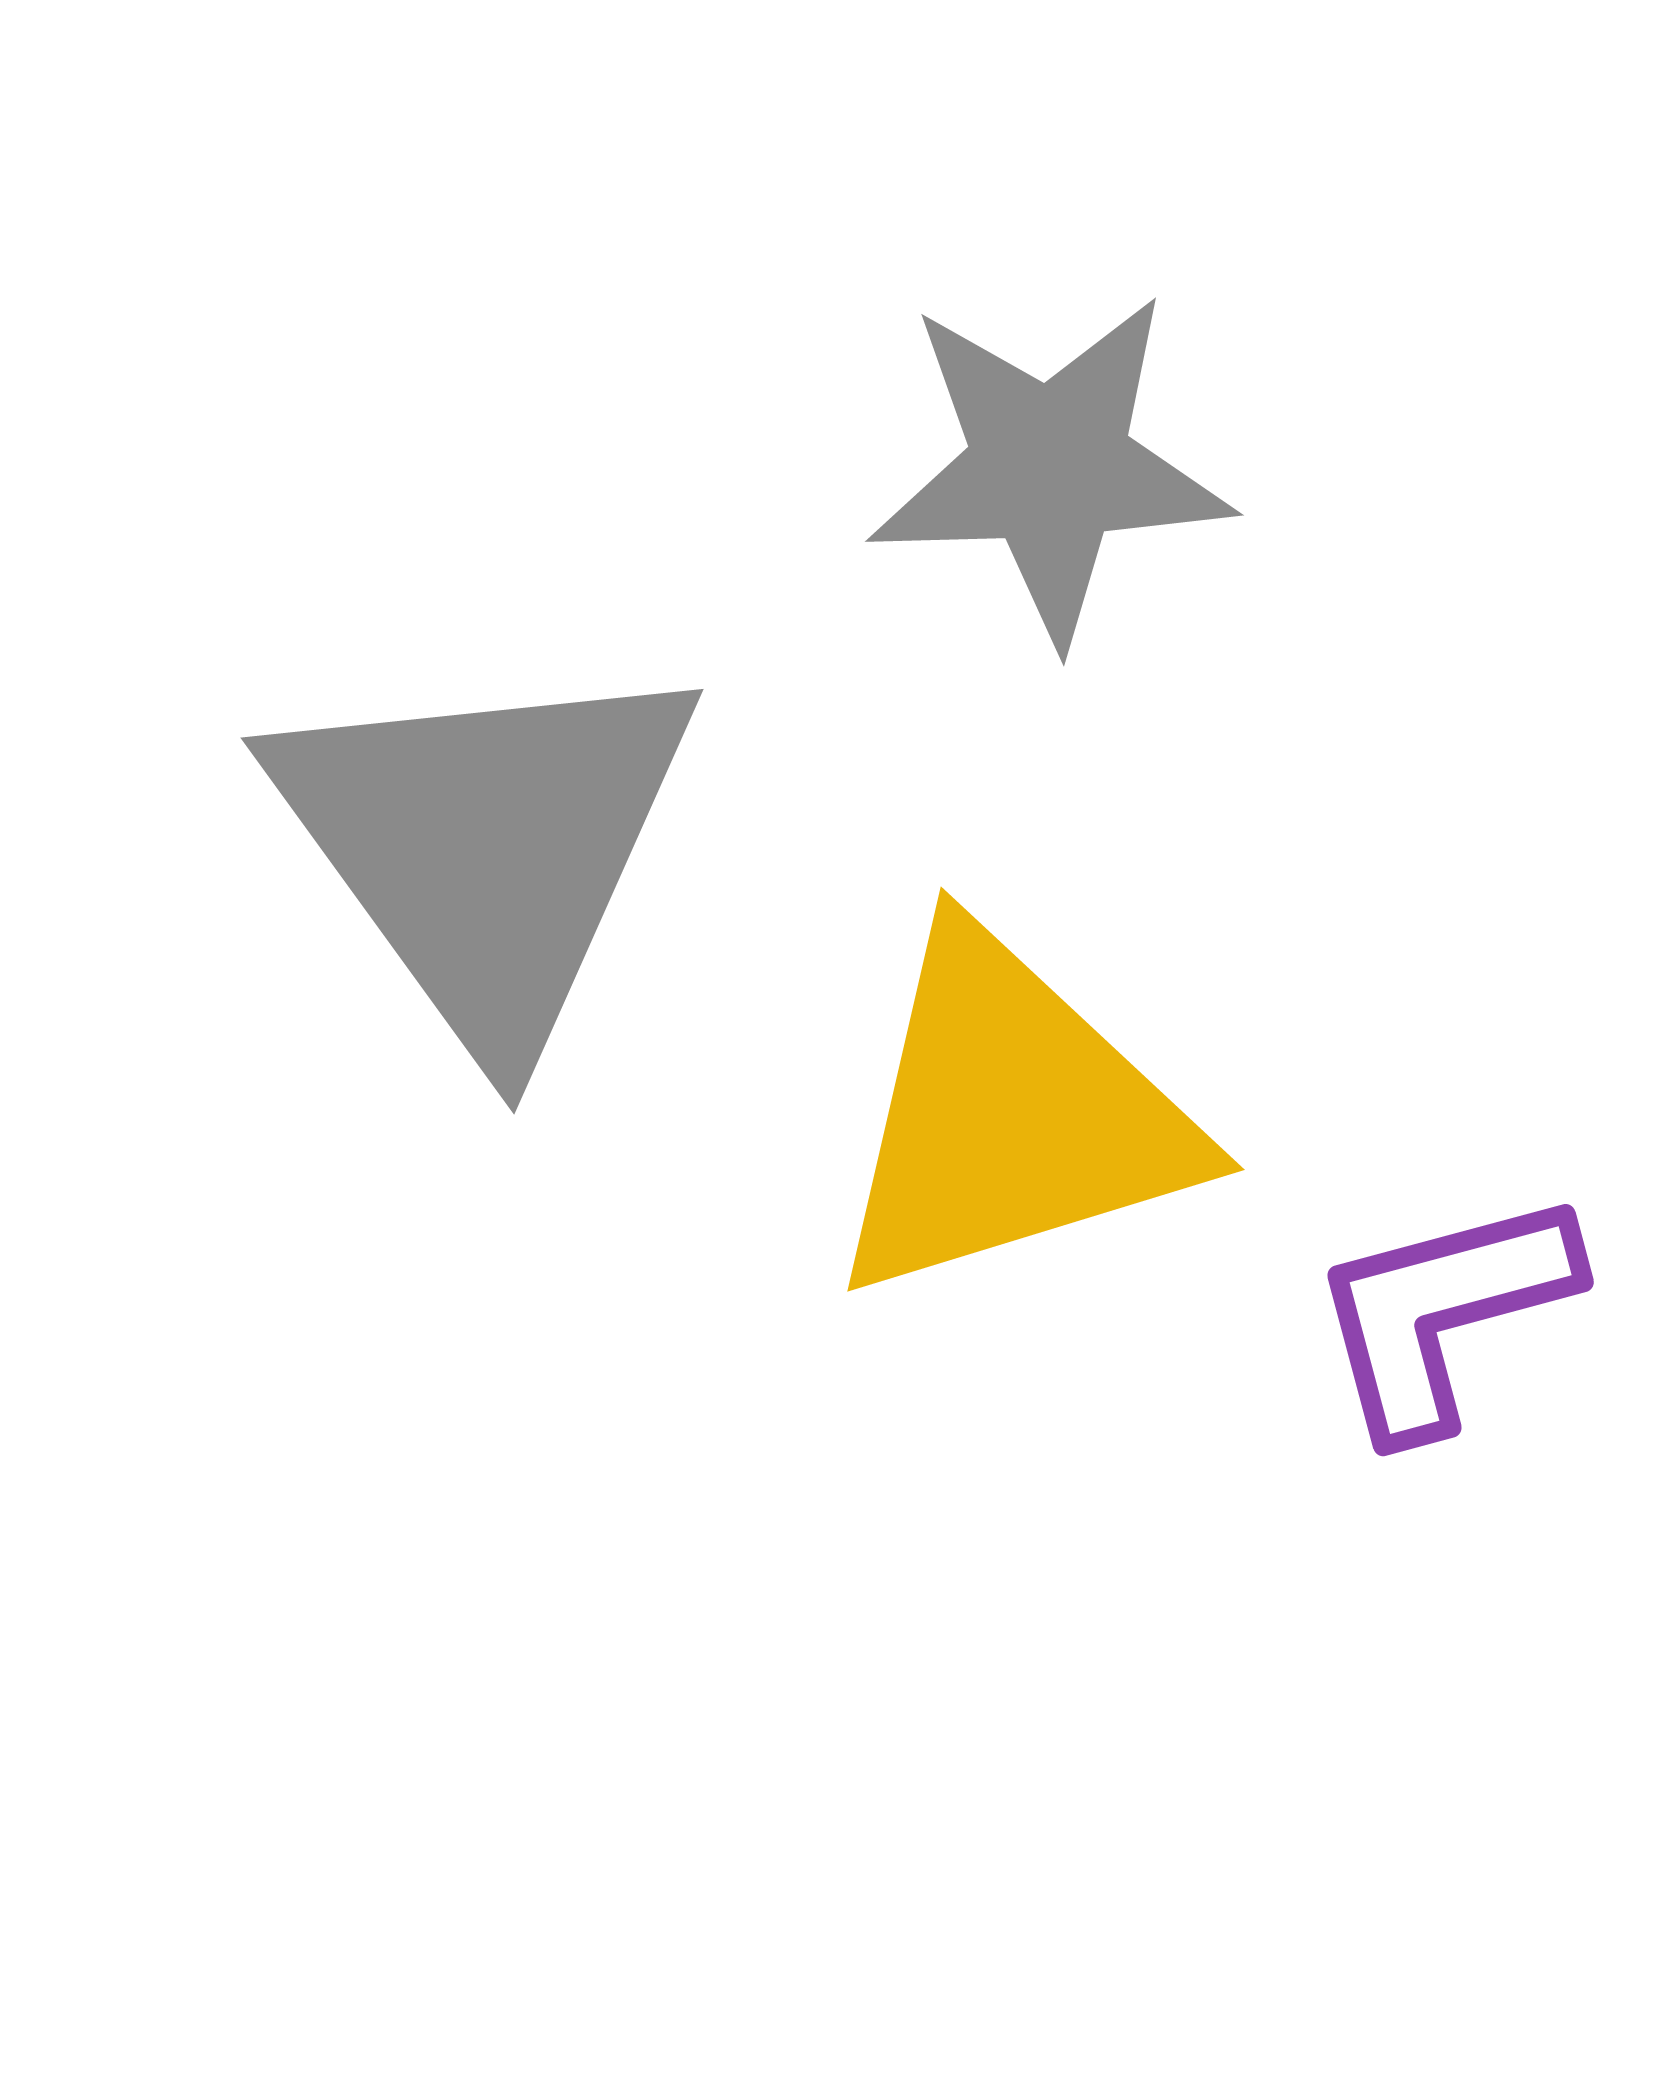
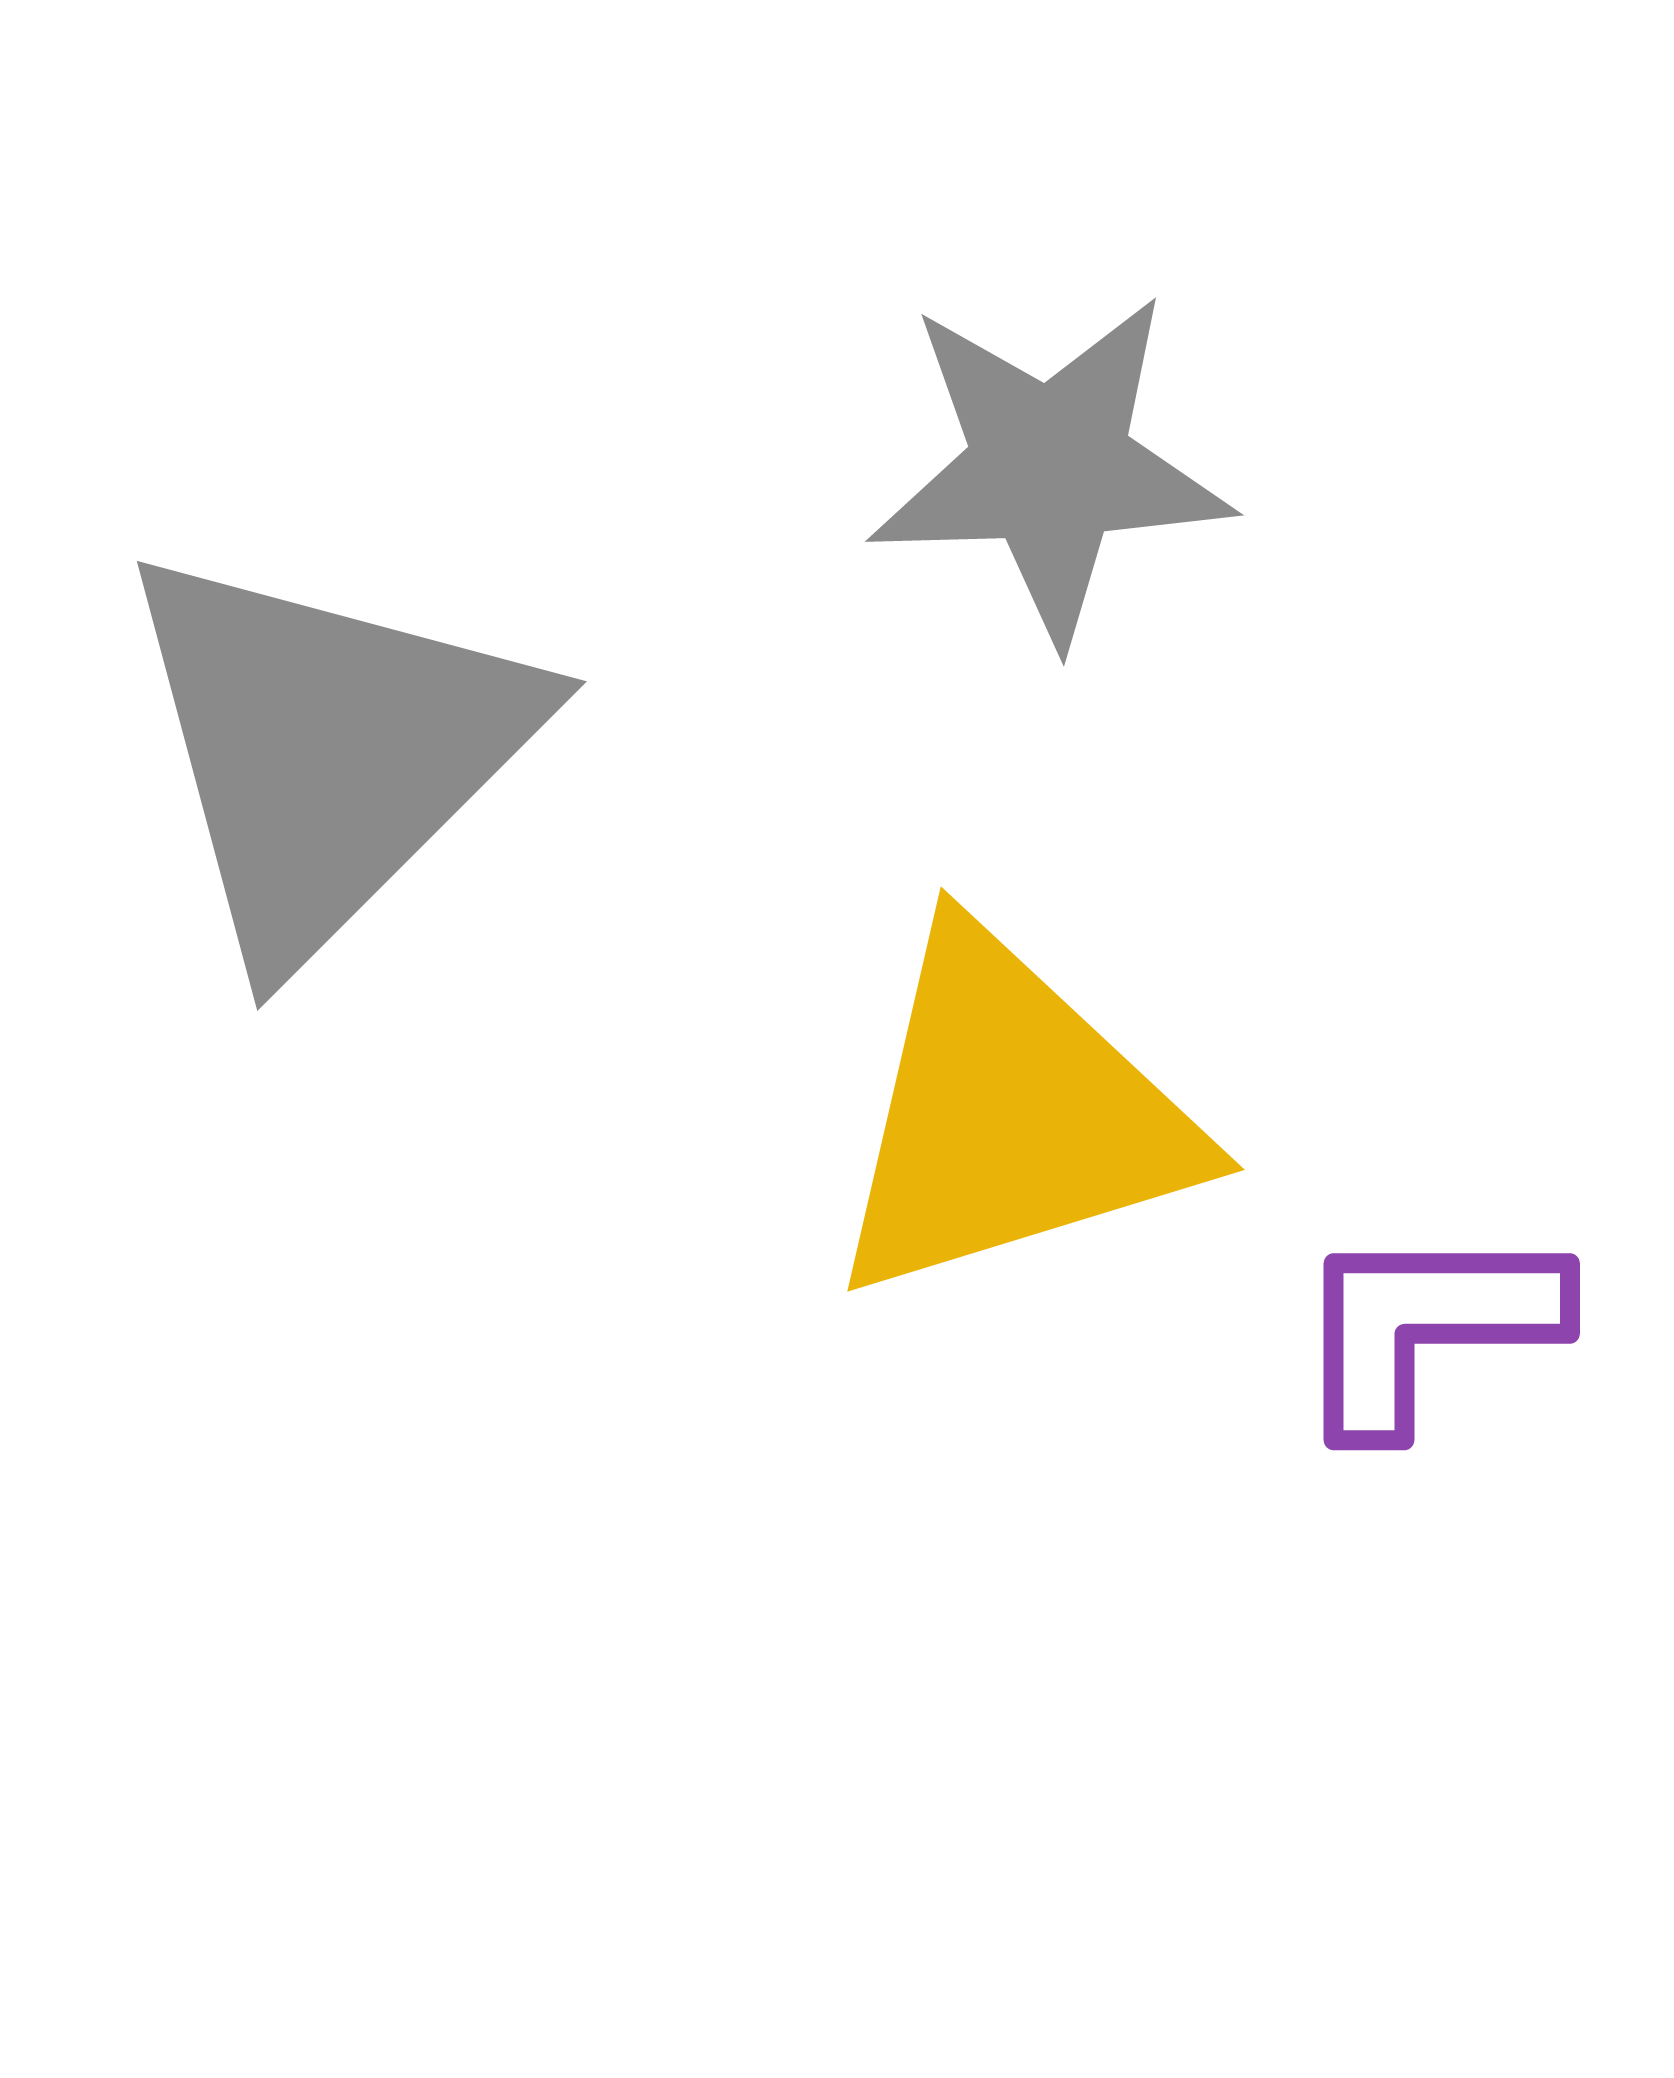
gray triangle: moved 159 px left, 96 px up; rotated 21 degrees clockwise
purple L-shape: moved 17 px left, 14 px down; rotated 15 degrees clockwise
